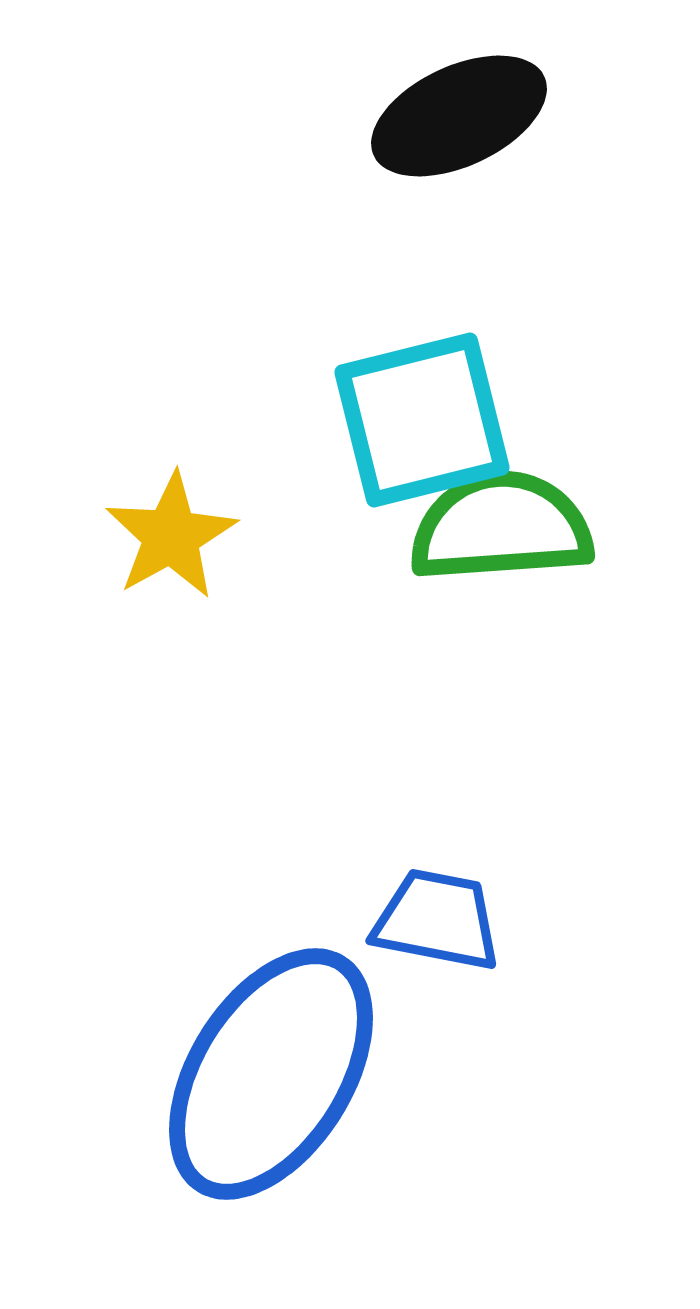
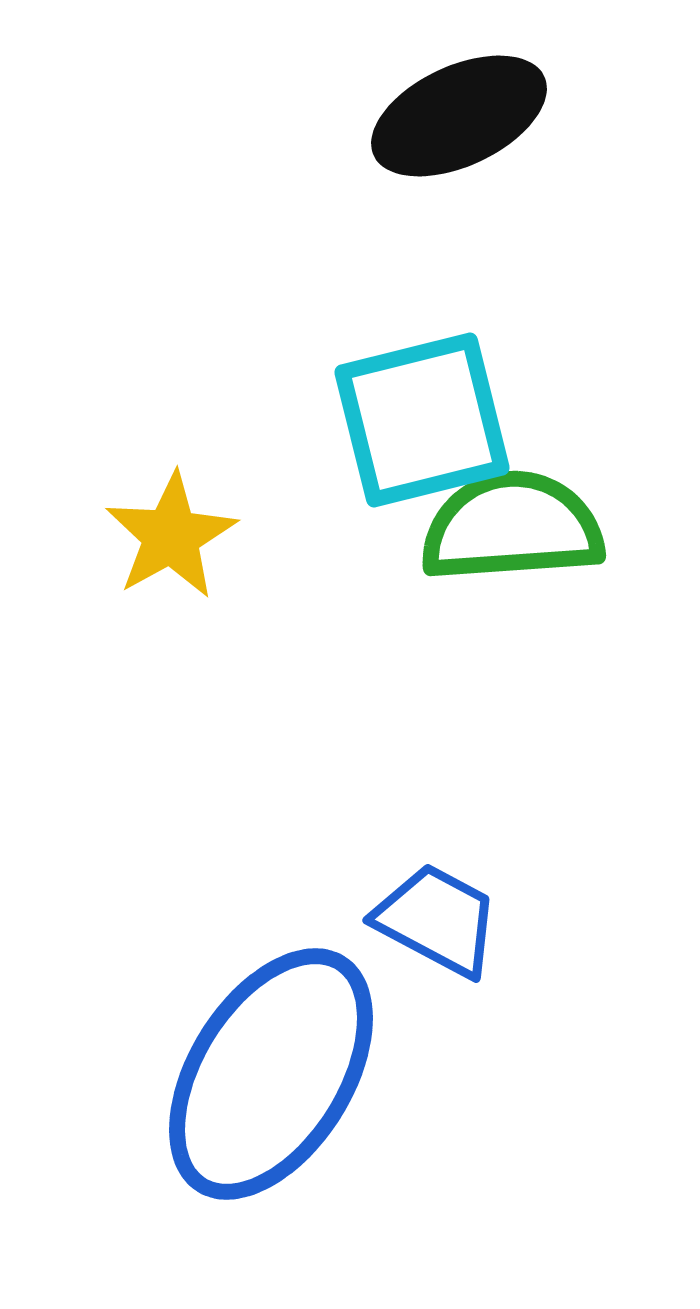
green semicircle: moved 11 px right
blue trapezoid: rotated 17 degrees clockwise
